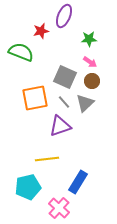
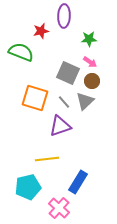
purple ellipse: rotated 20 degrees counterclockwise
gray square: moved 3 px right, 4 px up
orange square: rotated 28 degrees clockwise
gray triangle: moved 2 px up
